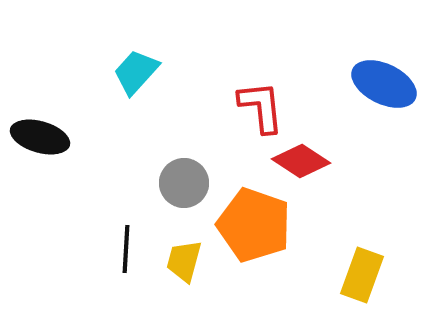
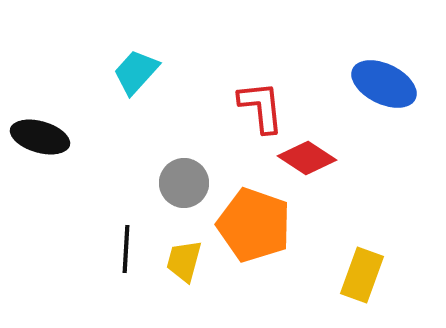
red diamond: moved 6 px right, 3 px up
